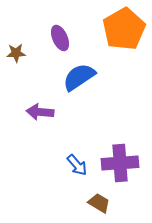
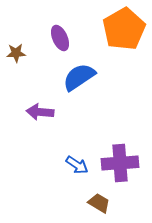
blue arrow: rotated 15 degrees counterclockwise
